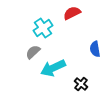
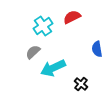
red semicircle: moved 4 px down
cyan cross: moved 2 px up
blue semicircle: moved 2 px right
